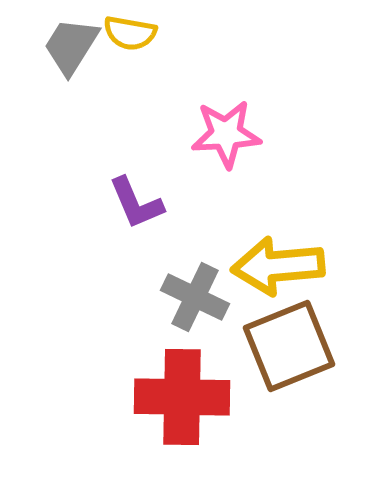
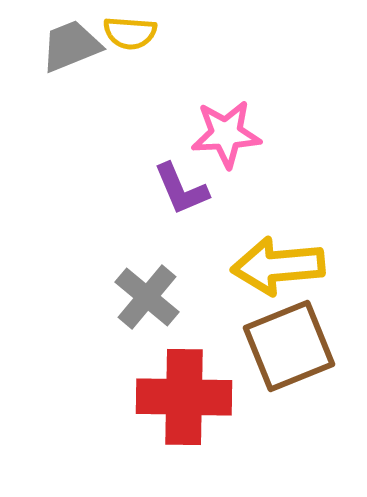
yellow semicircle: rotated 6 degrees counterclockwise
gray trapezoid: rotated 36 degrees clockwise
purple L-shape: moved 45 px right, 14 px up
gray cross: moved 48 px left; rotated 14 degrees clockwise
red cross: moved 2 px right
